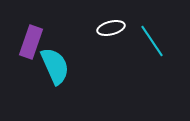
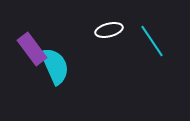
white ellipse: moved 2 px left, 2 px down
purple rectangle: moved 1 px right, 7 px down; rotated 56 degrees counterclockwise
